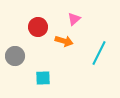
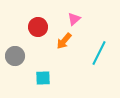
orange arrow: rotated 114 degrees clockwise
